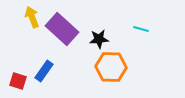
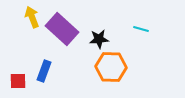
blue rectangle: rotated 15 degrees counterclockwise
red square: rotated 18 degrees counterclockwise
